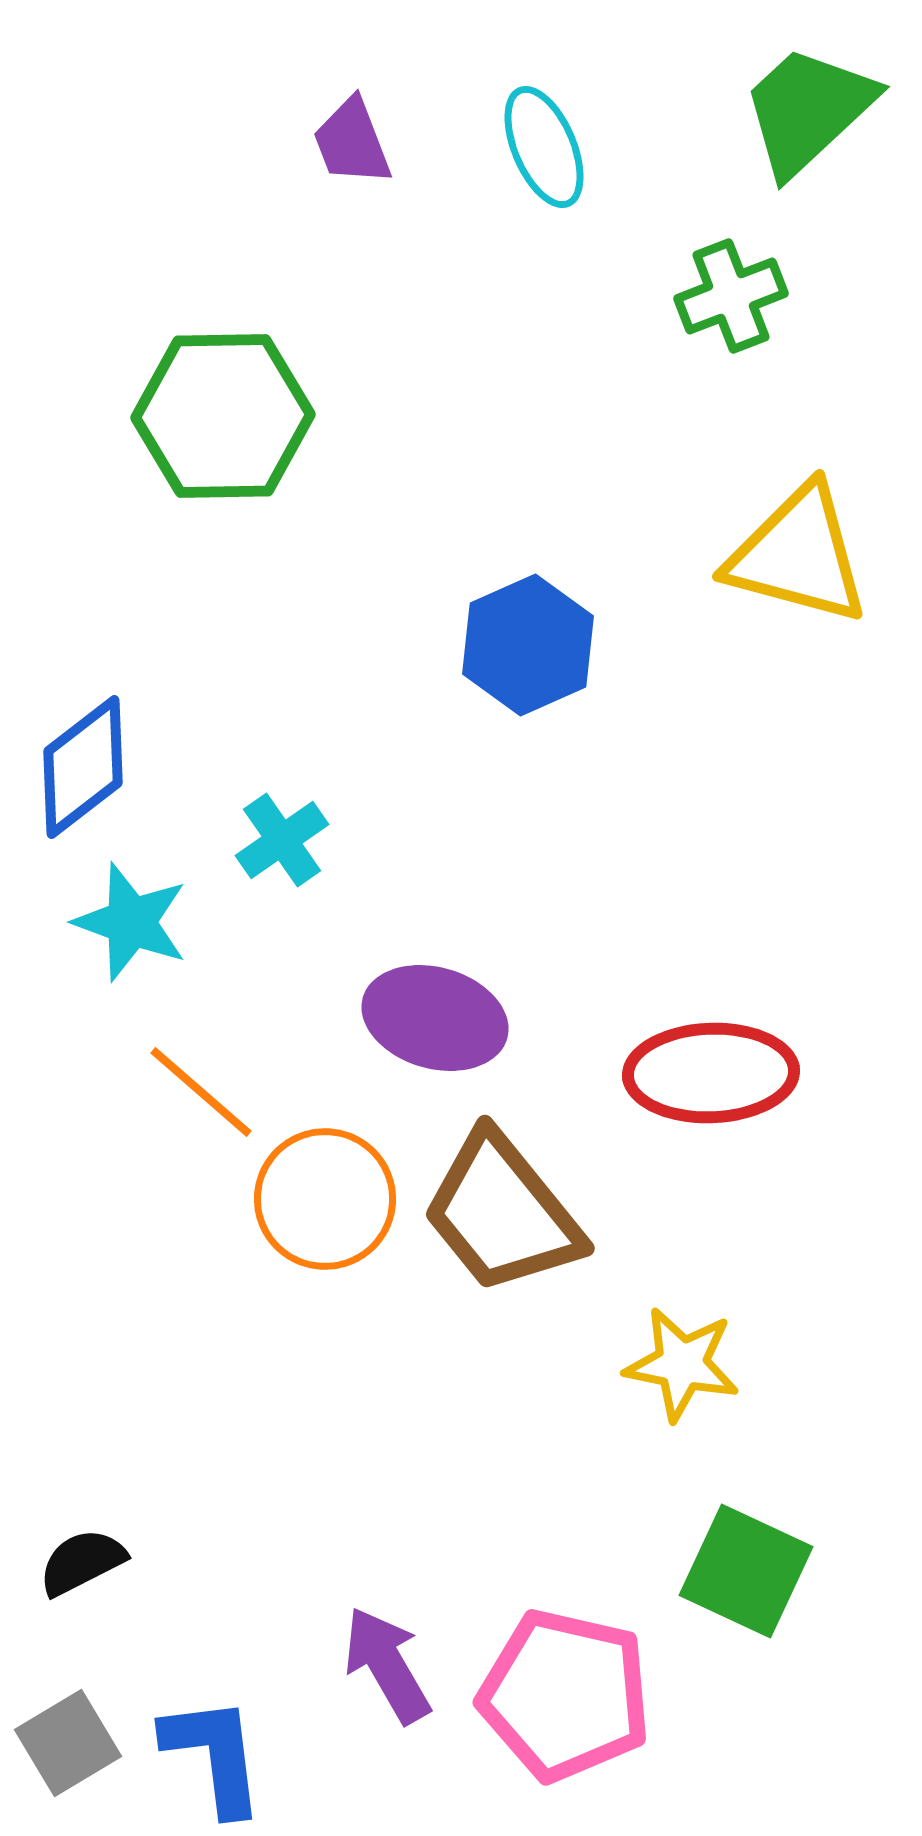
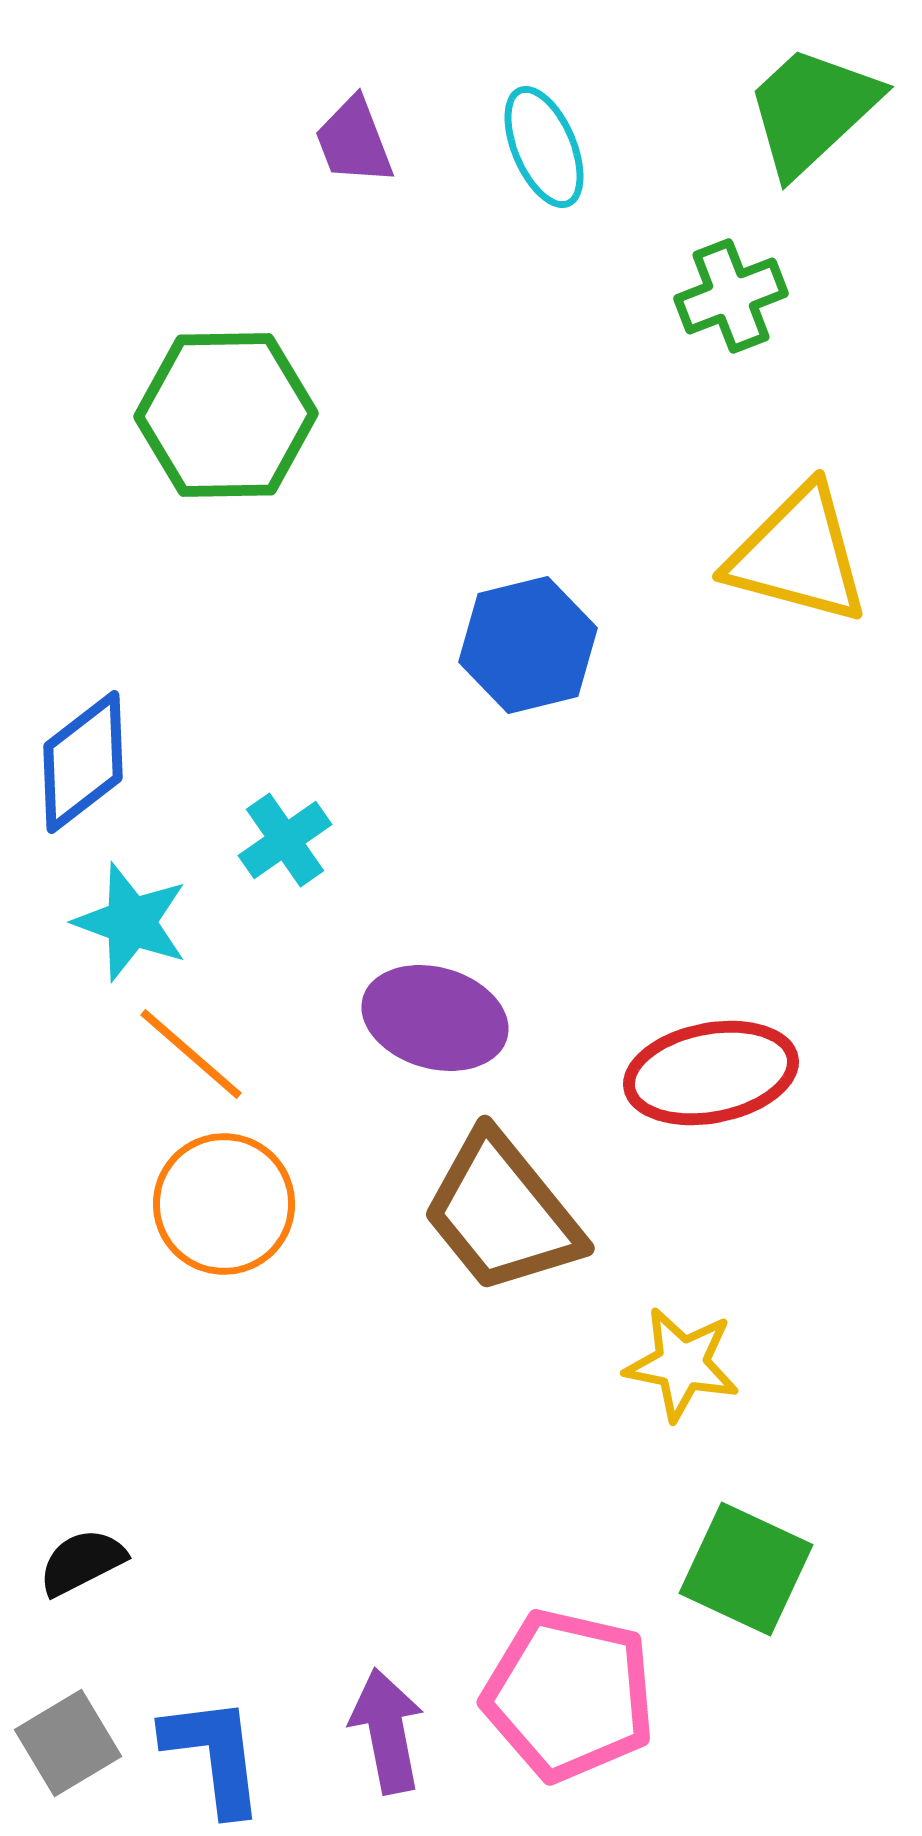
green trapezoid: moved 4 px right
purple trapezoid: moved 2 px right, 1 px up
green hexagon: moved 3 px right, 1 px up
blue hexagon: rotated 10 degrees clockwise
blue diamond: moved 5 px up
cyan cross: moved 3 px right
red ellipse: rotated 9 degrees counterclockwise
orange line: moved 10 px left, 38 px up
orange circle: moved 101 px left, 5 px down
green square: moved 2 px up
purple arrow: moved 66 px down; rotated 19 degrees clockwise
pink pentagon: moved 4 px right
